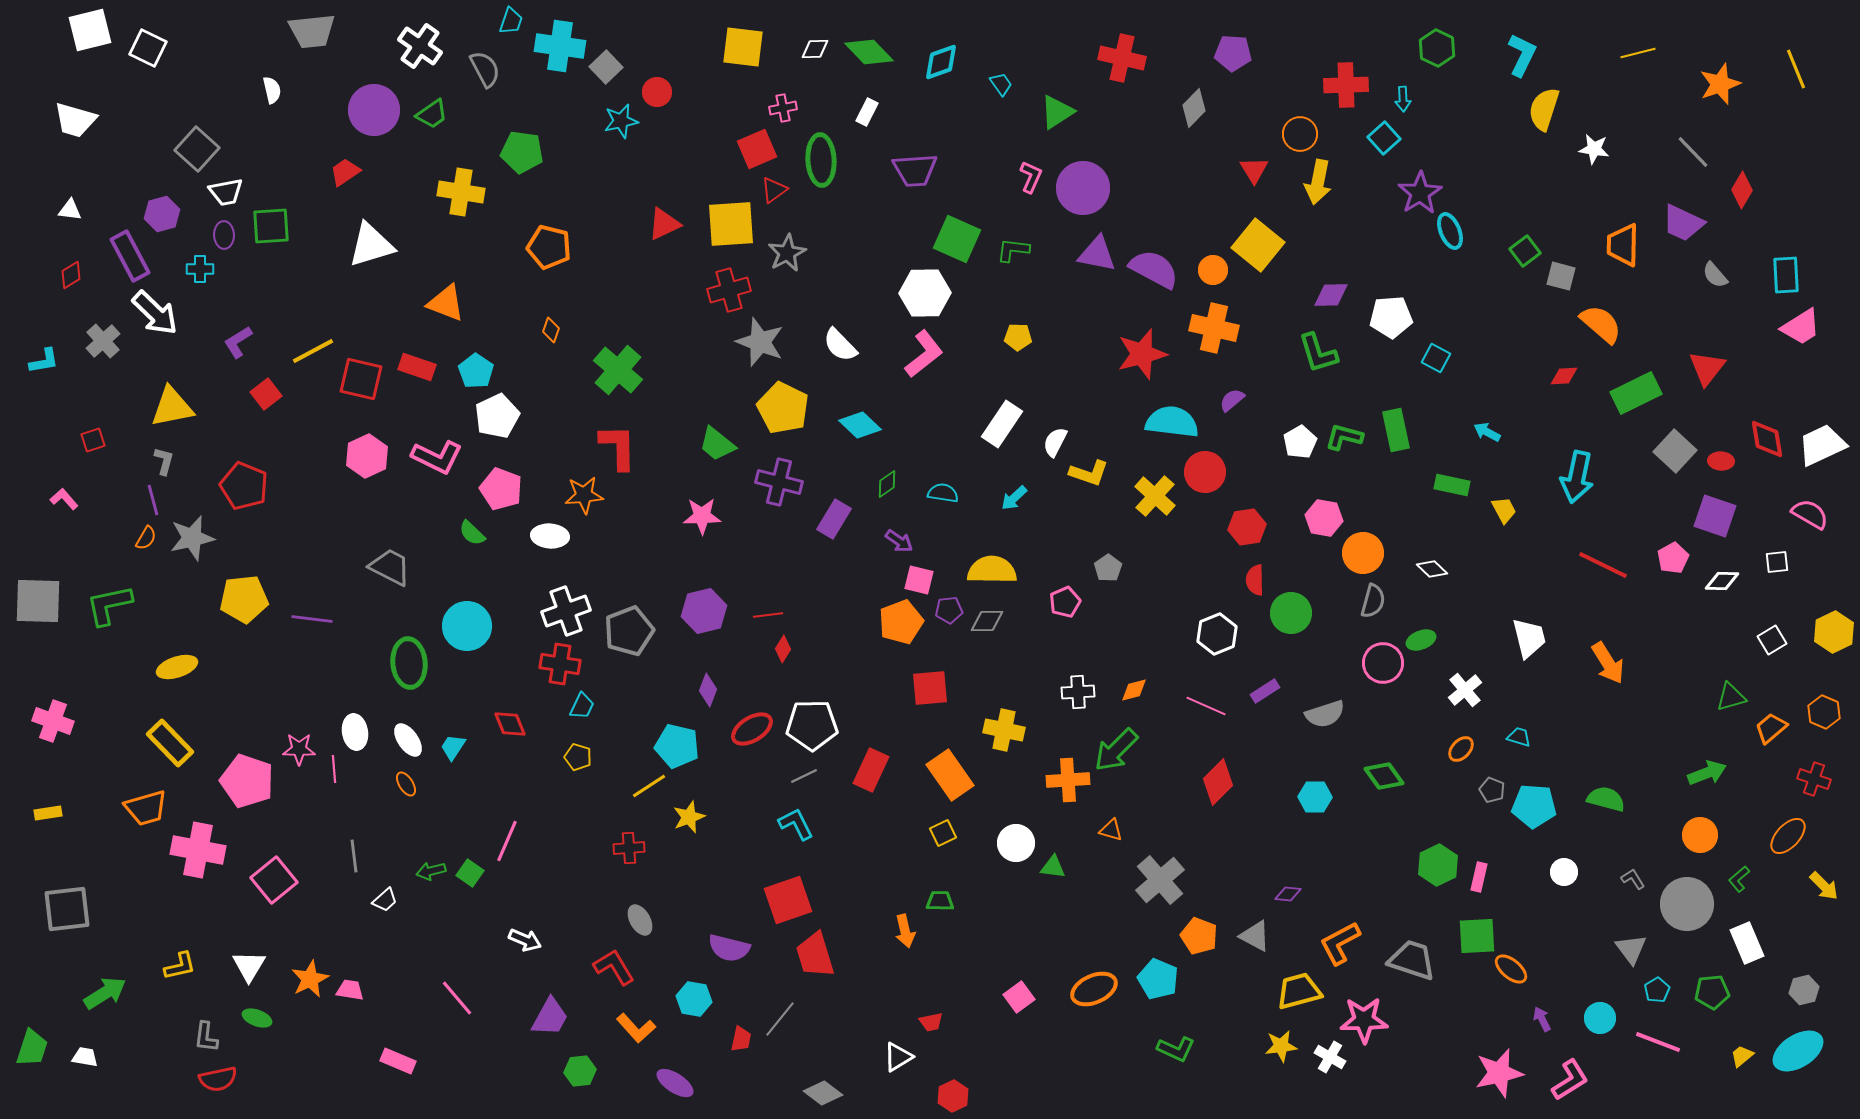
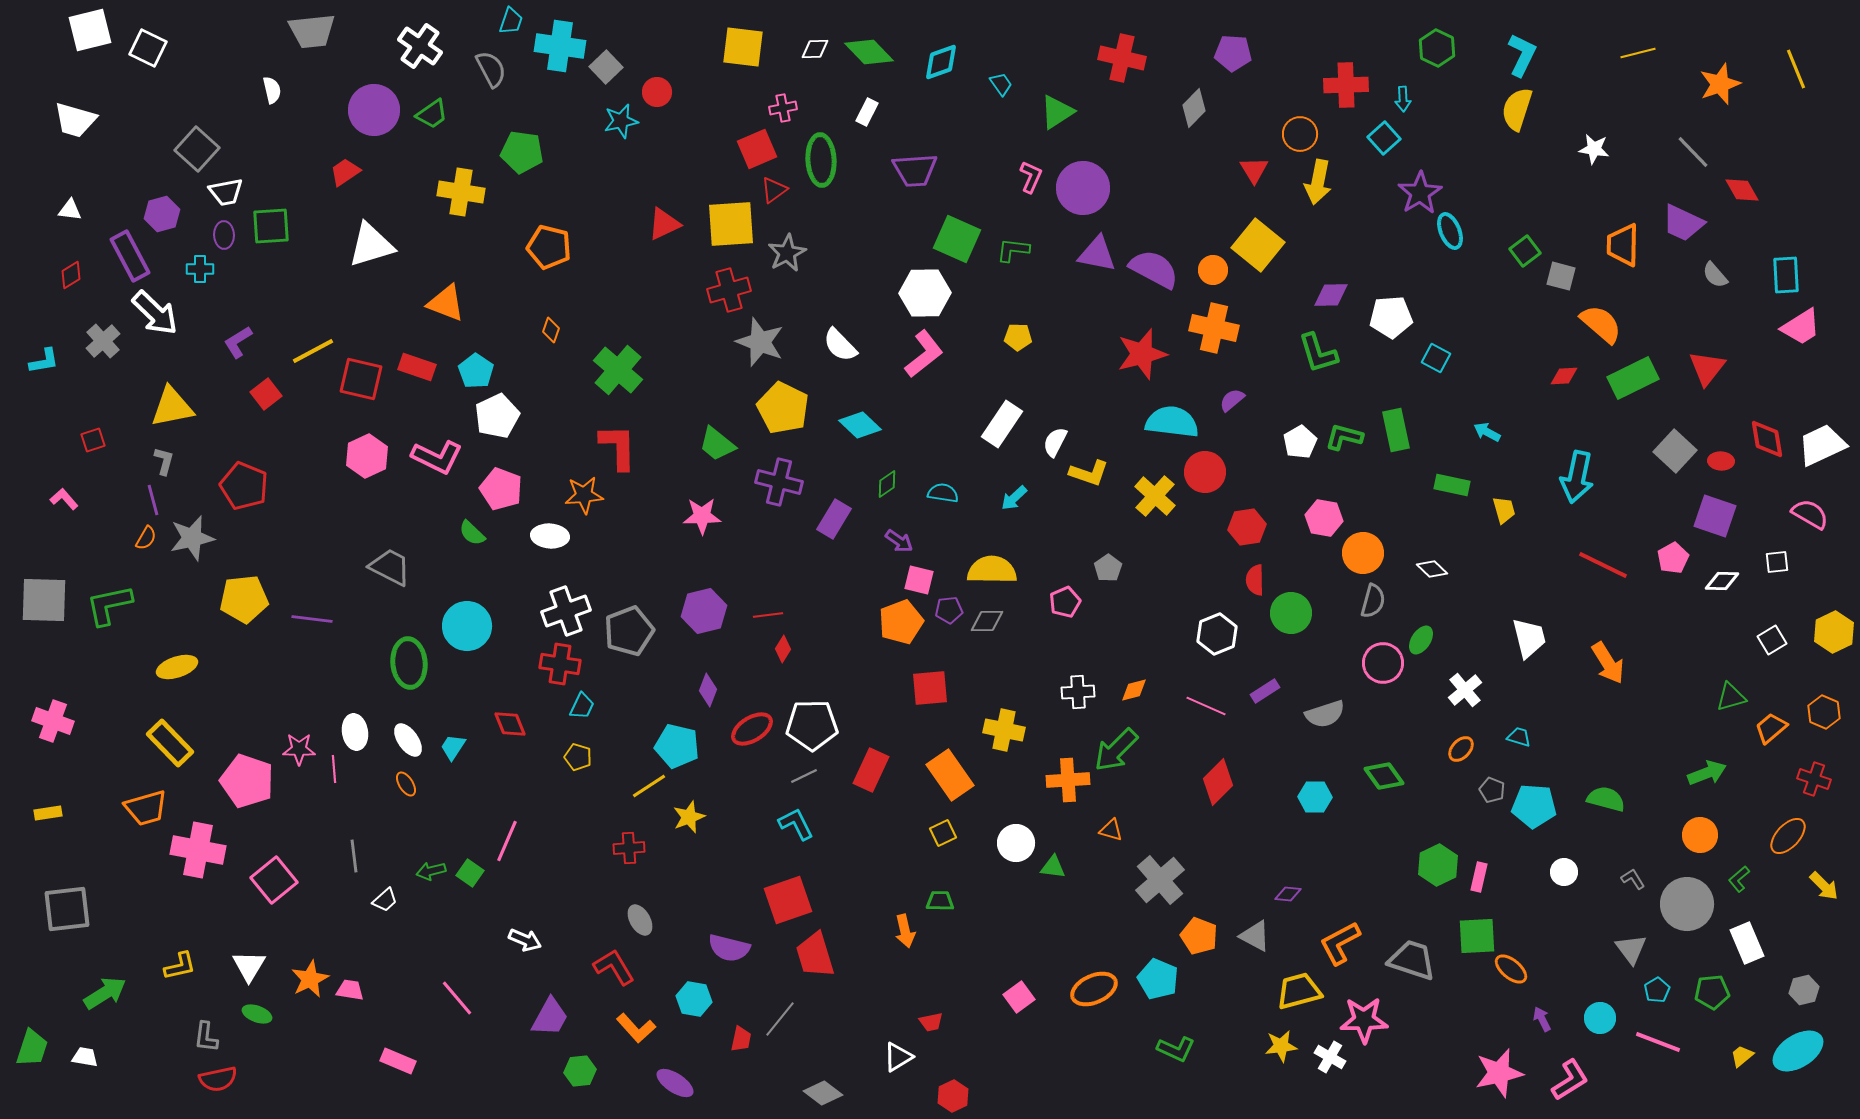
gray semicircle at (485, 69): moved 6 px right
yellow semicircle at (1544, 109): moved 27 px left
red diamond at (1742, 190): rotated 60 degrees counterclockwise
green rectangle at (1636, 393): moved 3 px left, 15 px up
yellow trapezoid at (1504, 510): rotated 12 degrees clockwise
gray square at (38, 601): moved 6 px right, 1 px up
green ellipse at (1421, 640): rotated 36 degrees counterclockwise
green ellipse at (257, 1018): moved 4 px up
